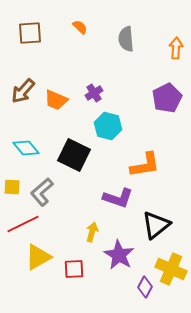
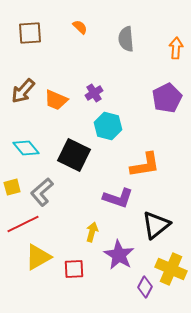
yellow square: rotated 18 degrees counterclockwise
